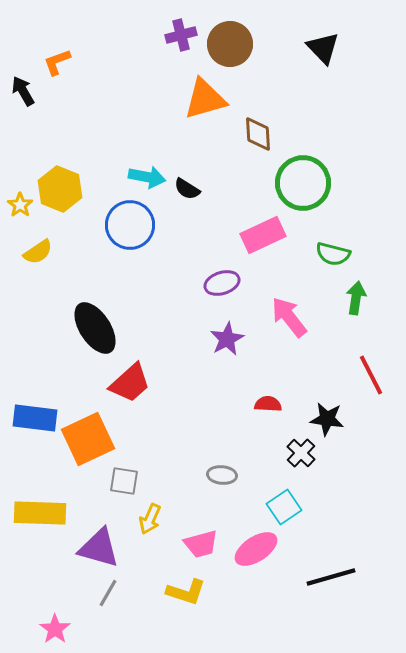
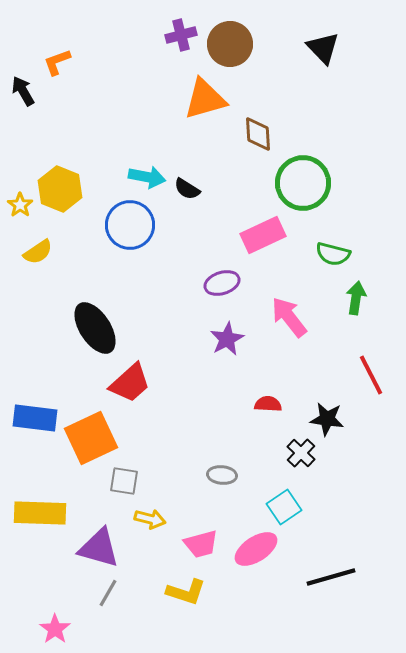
orange square: moved 3 px right, 1 px up
yellow arrow: rotated 100 degrees counterclockwise
